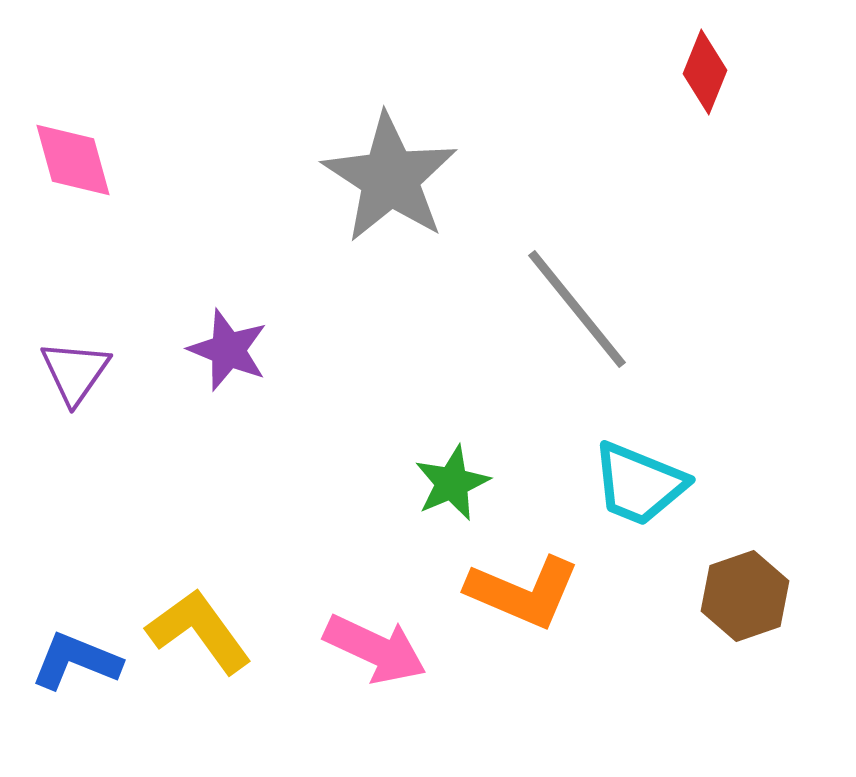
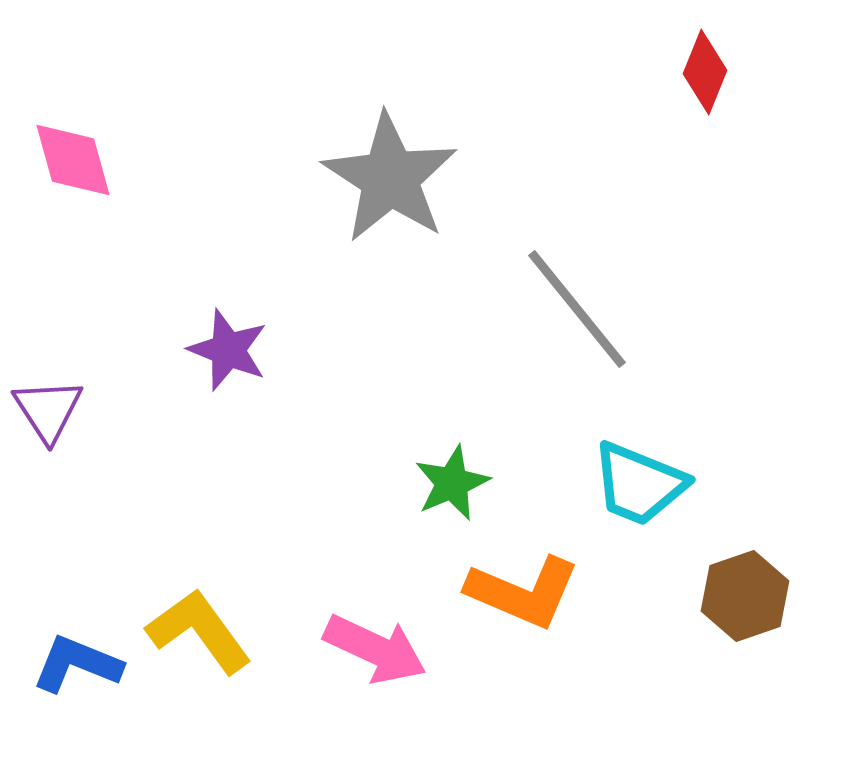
purple triangle: moved 27 px left, 38 px down; rotated 8 degrees counterclockwise
blue L-shape: moved 1 px right, 3 px down
